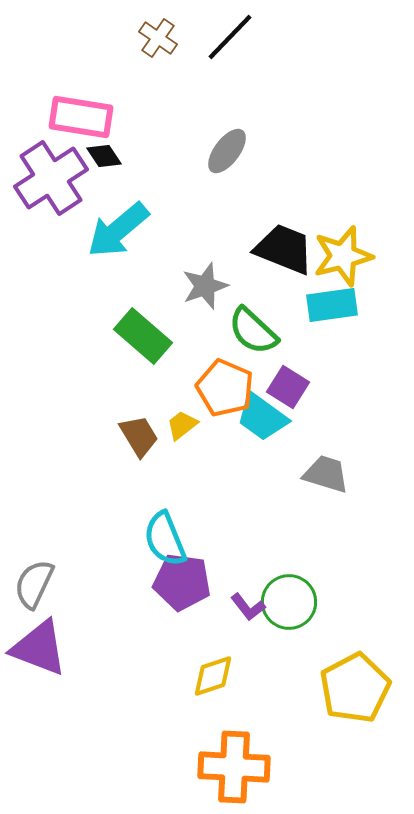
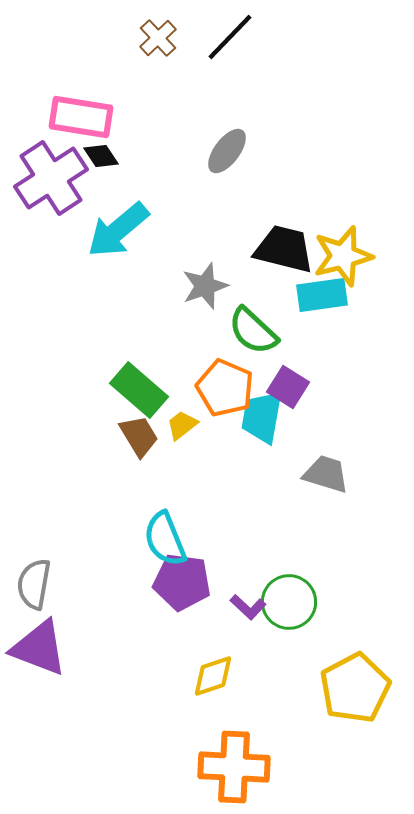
brown cross: rotated 12 degrees clockwise
black diamond: moved 3 px left
black trapezoid: rotated 8 degrees counterclockwise
cyan rectangle: moved 10 px left, 10 px up
green rectangle: moved 4 px left, 54 px down
cyan trapezoid: rotated 64 degrees clockwise
gray semicircle: rotated 15 degrees counterclockwise
purple L-shape: rotated 9 degrees counterclockwise
